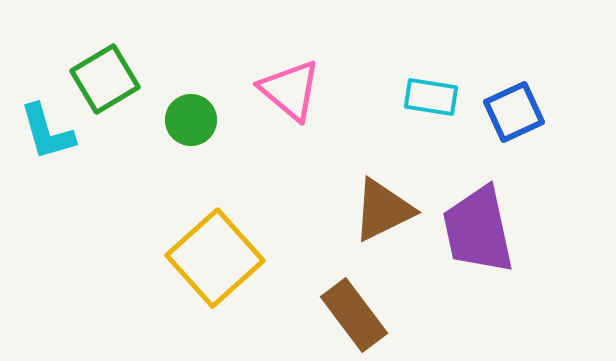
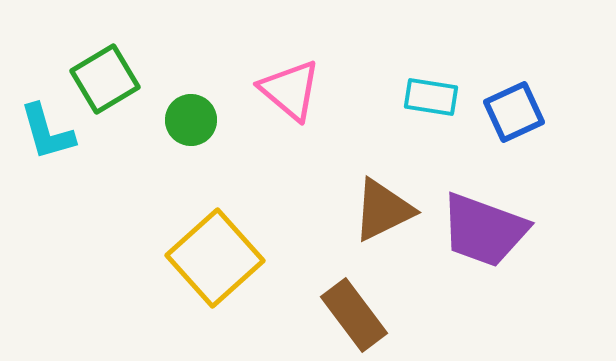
purple trapezoid: moved 6 px right; rotated 58 degrees counterclockwise
